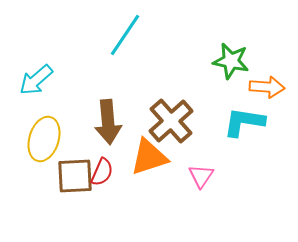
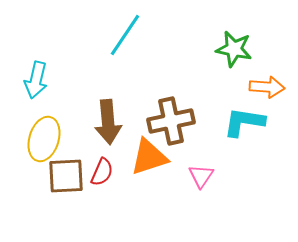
green star: moved 3 px right, 12 px up
cyan arrow: rotated 36 degrees counterclockwise
brown cross: rotated 30 degrees clockwise
brown square: moved 9 px left
